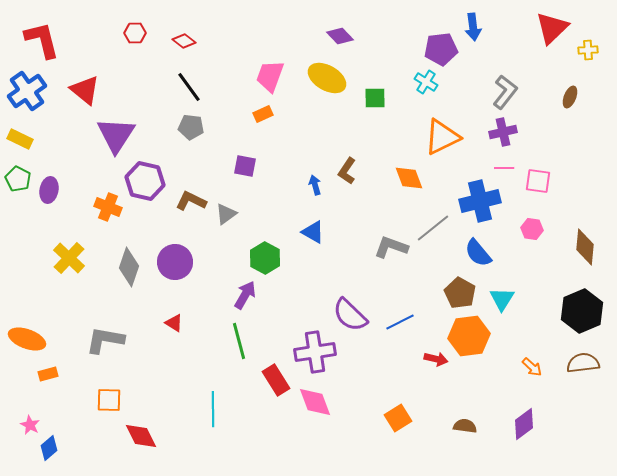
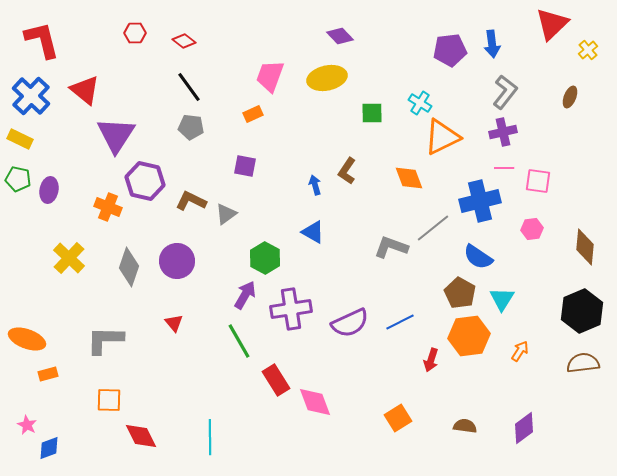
blue arrow at (473, 27): moved 19 px right, 17 px down
red triangle at (552, 28): moved 4 px up
purple pentagon at (441, 49): moved 9 px right, 1 px down
yellow cross at (588, 50): rotated 36 degrees counterclockwise
yellow ellipse at (327, 78): rotated 42 degrees counterclockwise
cyan cross at (426, 82): moved 6 px left, 21 px down
blue cross at (27, 91): moved 4 px right, 5 px down; rotated 12 degrees counterclockwise
green square at (375, 98): moved 3 px left, 15 px down
orange rectangle at (263, 114): moved 10 px left
green pentagon at (18, 179): rotated 15 degrees counterclockwise
pink hexagon at (532, 229): rotated 15 degrees counterclockwise
blue semicircle at (478, 253): moved 4 px down; rotated 16 degrees counterclockwise
purple circle at (175, 262): moved 2 px right, 1 px up
purple semicircle at (350, 315): moved 8 px down; rotated 69 degrees counterclockwise
red triangle at (174, 323): rotated 18 degrees clockwise
gray L-shape at (105, 340): rotated 9 degrees counterclockwise
green line at (239, 341): rotated 15 degrees counterclockwise
purple cross at (315, 352): moved 24 px left, 43 px up
red arrow at (436, 359): moved 5 px left, 1 px down; rotated 95 degrees clockwise
orange arrow at (532, 367): moved 12 px left, 16 px up; rotated 100 degrees counterclockwise
cyan line at (213, 409): moved 3 px left, 28 px down
purple diamond at (524, 424): moved 4 px down
pink star at (30, 425): moved 3 px left
blue diamond at (49, 448): rotated 20 degrees clockwise
